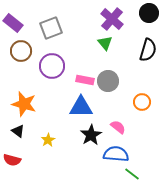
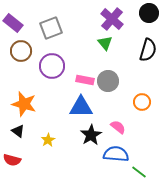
green line: moved 7 px right, 2 px up
